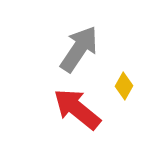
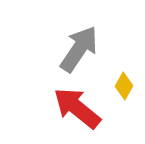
red arrow: moved 1 px up
